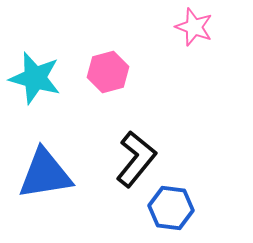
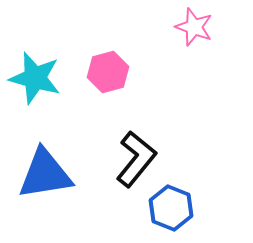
blue hexagon: rotated 15 degrees clockwise
